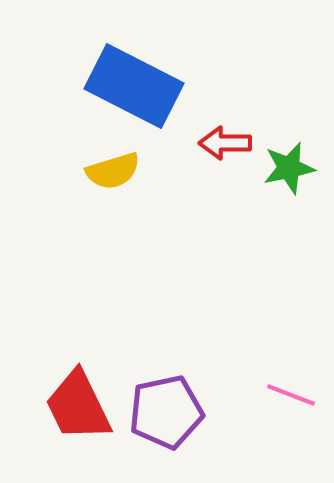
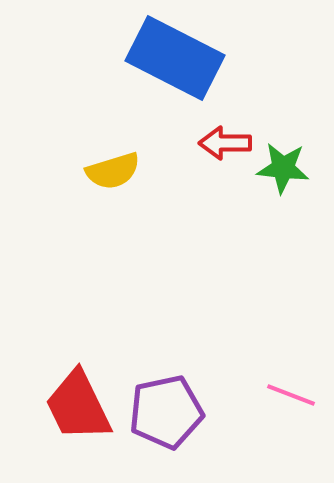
blue rectangle: moved 41 px right, 28 px up
green star: moved 6 px left; rotated 18 degrees clockwise
